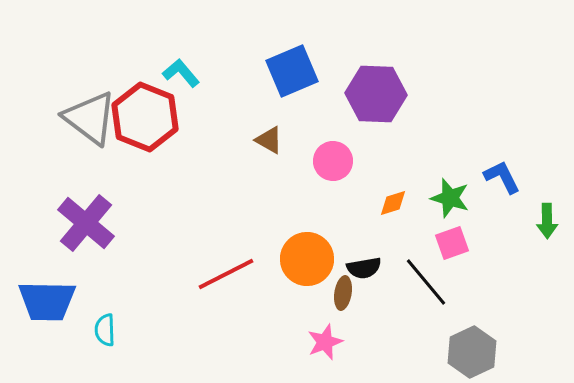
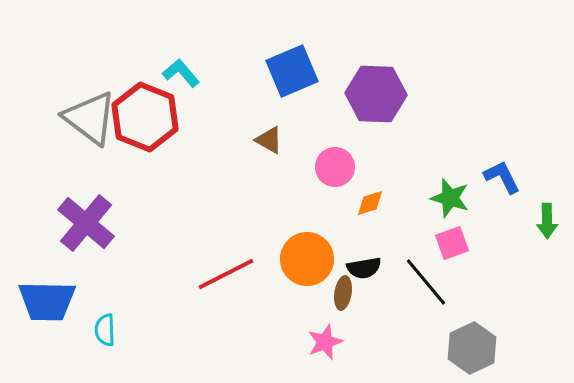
pink circle: moved 2 px right, 6 px down
orange diamond: moved 23 px left
gray hexagon: moved 4 px up
